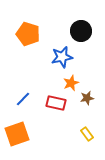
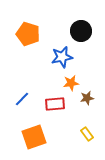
orange star: rotated 14 degrees clockwise
blue line: moved 1 px left
red rectangle: moved 1 px left, 1 px down; rotated 18 degrees counterclockwise
orange square: moved 17 px right, 3 px down
